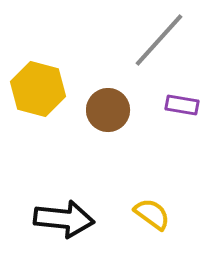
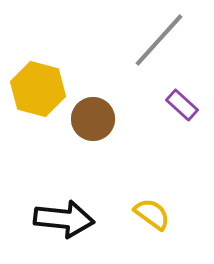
purple rectangle: rotated 32 degrees clockwise
brown circle: moved 15 px left, 9 px down
